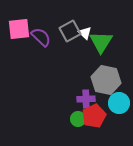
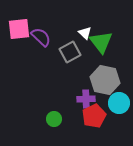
gray square: moved 21 px down
green triangle: rotated 10 degrees counterclockwise
gray hexagon: moved 1 px left
green circle: moved 24 px left
